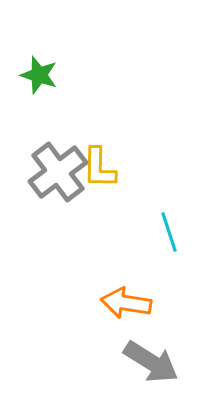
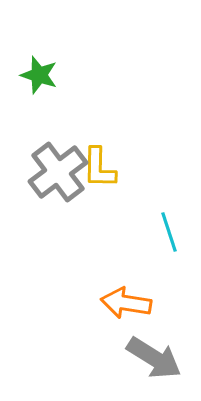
gray arrow: moved 3 px right, 4 px up
